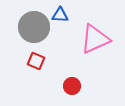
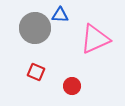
gray circle: moved 1 px right, 1 px down
red square: moved 11 px down
